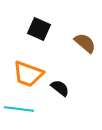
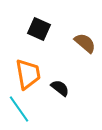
orange trapezoid: rotated 120 degrees counterclockwise
cyan line: rotated 48 degrees clockwise
